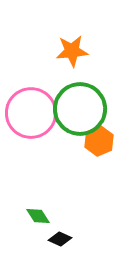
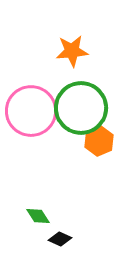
green circle: moved 1 px right, 1 px up
pink circle: moved 2 px up
